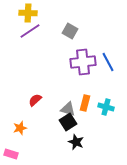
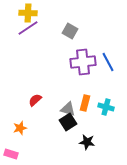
purple line: moved 2 px left, 3 px up
black star: moved 11 px right; rotated 14 degrees counterclockwise
